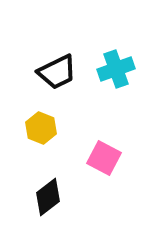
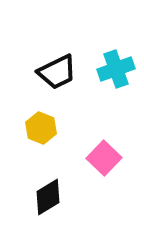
pink square: rotated 16 degrees clockwise
black diamond: rotated 6 degrees clockwise
